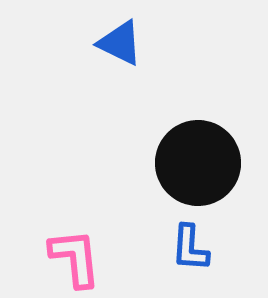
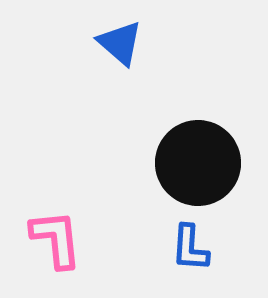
blue triangle: rotated 15 degrees clockwise
pink L-shape: moved 19 px left, 19 px up
